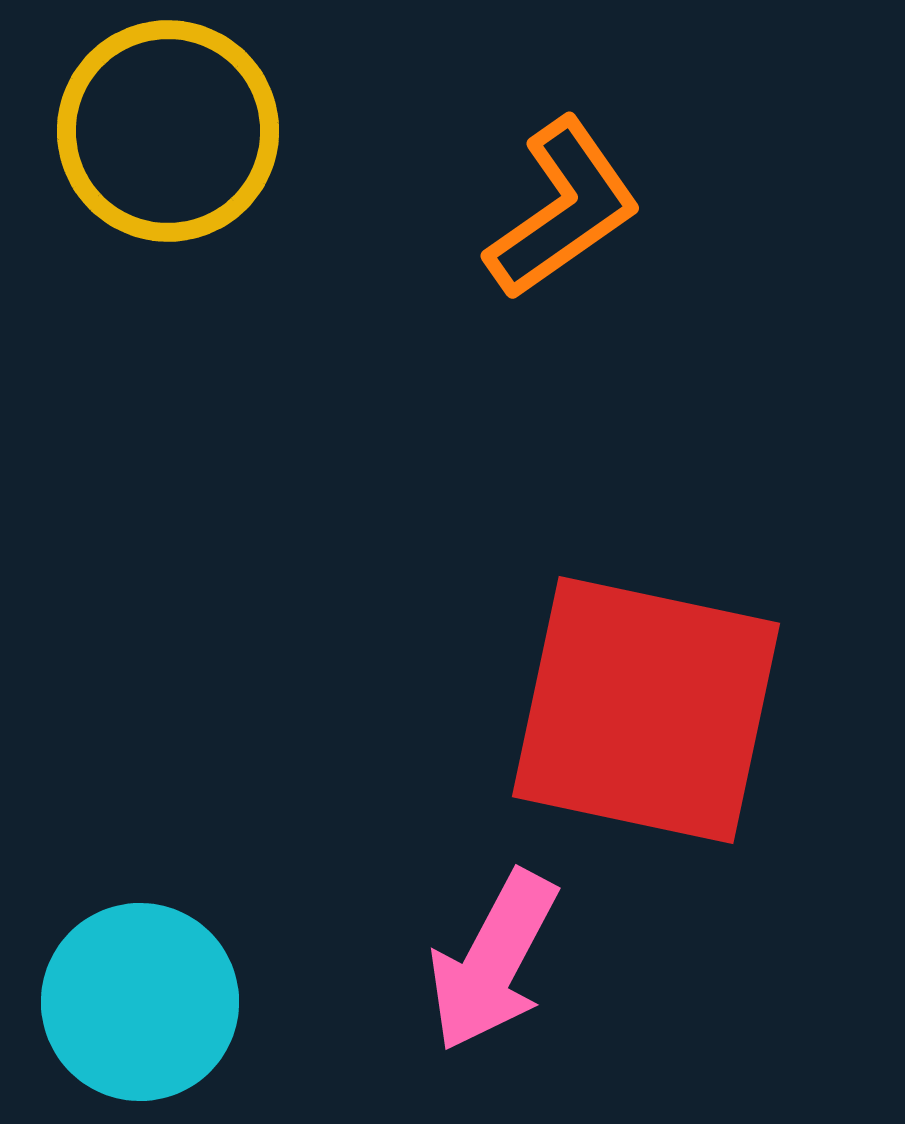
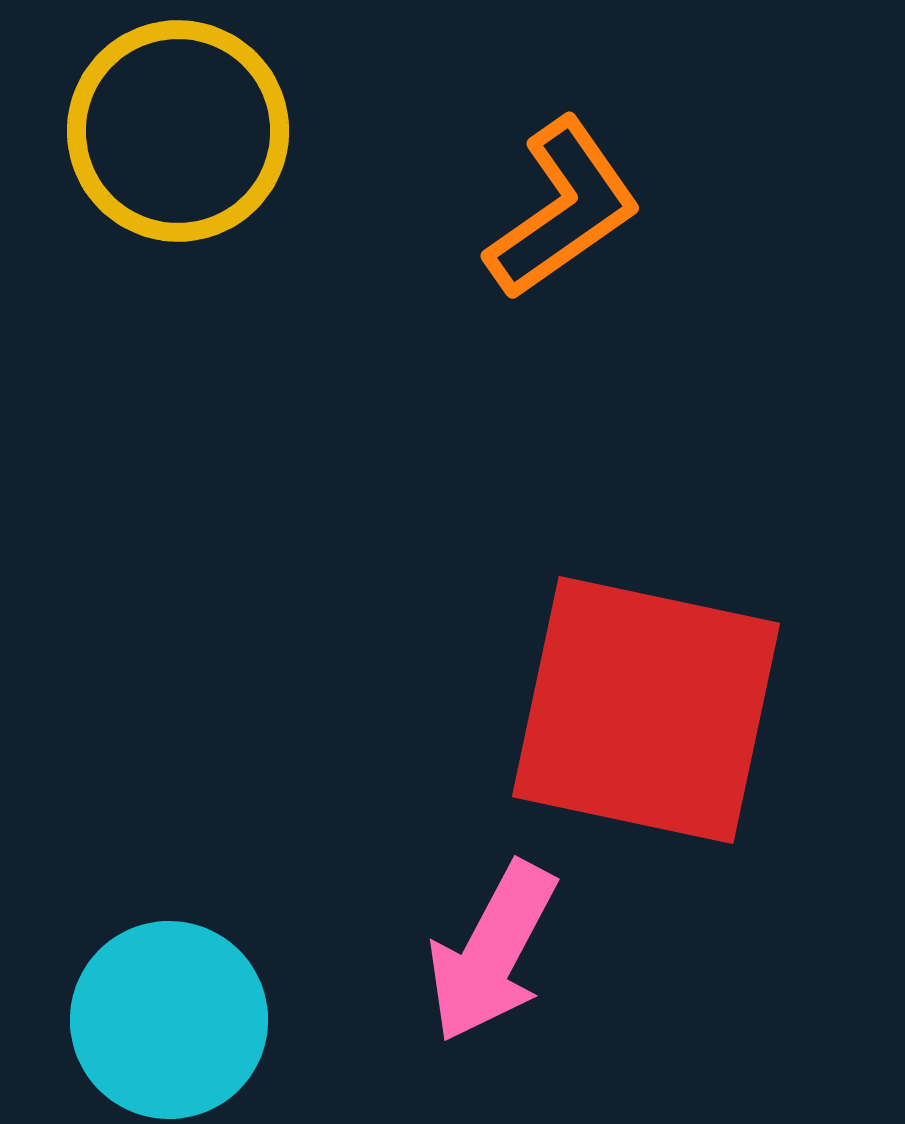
yellow circle: moved 10 px right
pink arrow: moved 1 px left, 9 px up
cyan circle: moved 29 px right, 18 px down
